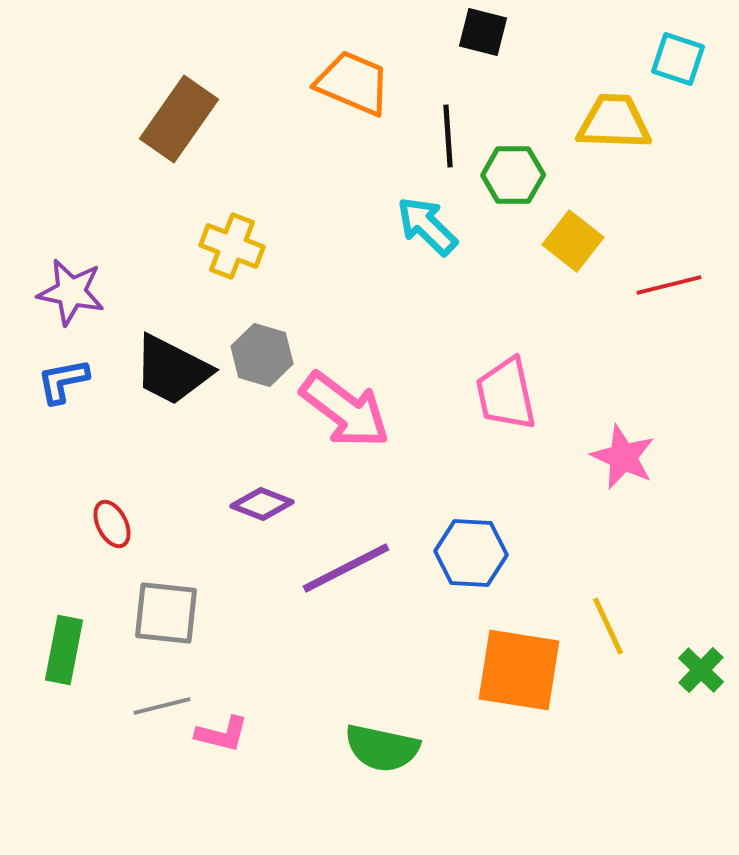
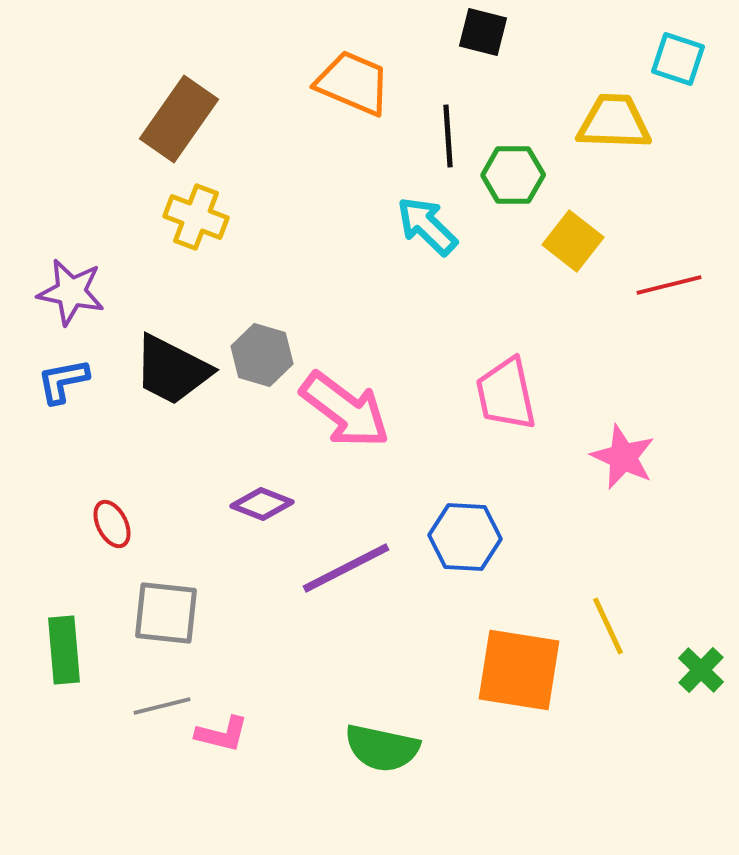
yellow cross: moved 36 px left, 29 px up
blue hexagon: moved 6 px left, 16 px up
green rectangle: rotated 16 degrees counterclockwise
